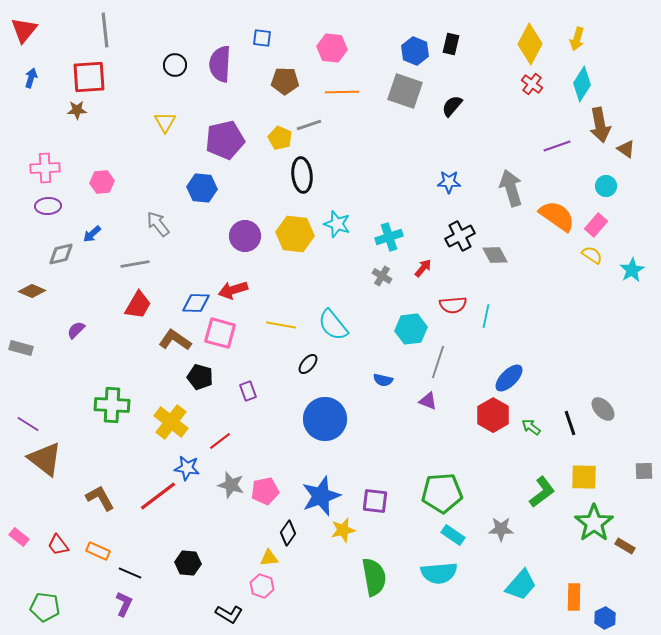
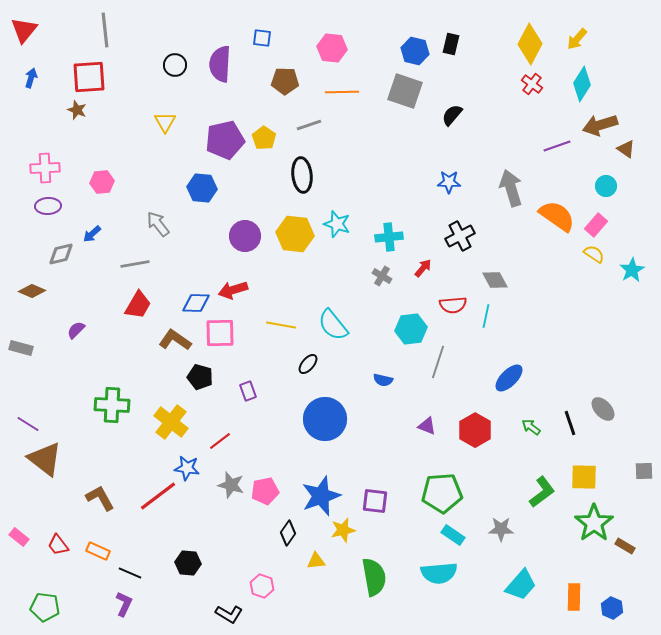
yellow arrow at (577, 39): rotated 25 degrees clockwise
blue hexagon at (415, 51): rotated 8 degrees counterclockwise
black semicircle at (452, 106): moved 9 px down
brown star at (77, 110): rotated 24 degrees clockwise
brown arrow at (600, 125): rotated 84 degrees clockwise
yellow pentagon at (280, 138): moved 16 px left; rotated 10 degrees clockwise
cyan cross at (389, 237): rotated 12 degrees clockwise
gray diamond at (495, 255): moved 25 px down
yellow semicircle at (592, 255): moved 2 px right, 1 px up
pink square at (220, 333): rotated 16 degrees counterclockwise
purple triangle at (428, 401): moved 1 px left, 25 px down
red hexagon at (493, 415): moved 18 px left, 15 px down
yellow triangle at (269, 558): moved 47 px right, 3 px down
blue hexagon at (605, 618): moved 7 px right, 10 px up; rotated 10 degrees counterclockwise
